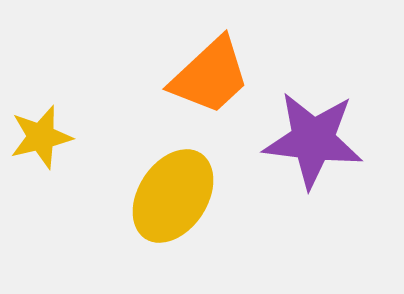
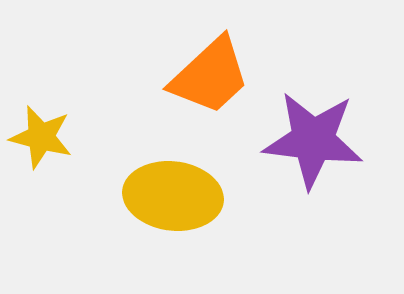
yellow star: rotated 28 degrees clockwise
yellow ellipse: rotated 64 degrees clockwise
